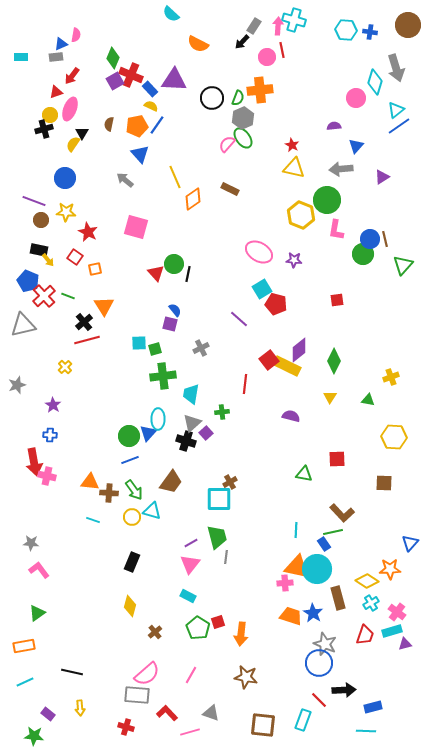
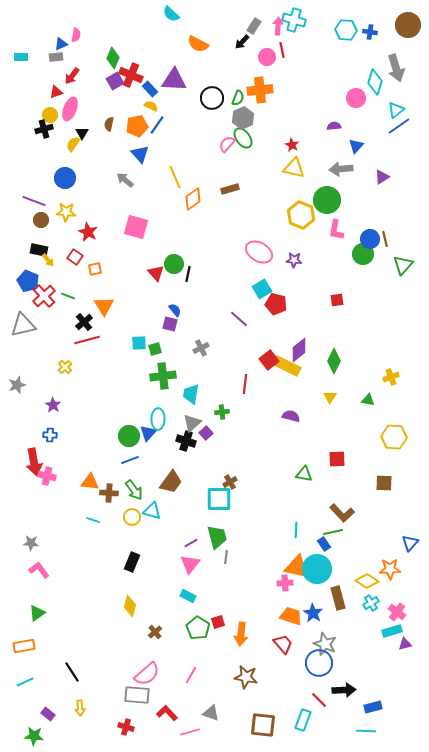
brown rectangle at (230, 189): rotated 42 degrees counterclockwise
red trapezoid at (365, 635): moved 82 px left, 9 px down; rotated 60 degrees counterclockwise
black line at (72, 672): rotated 45 degrees clockwise
